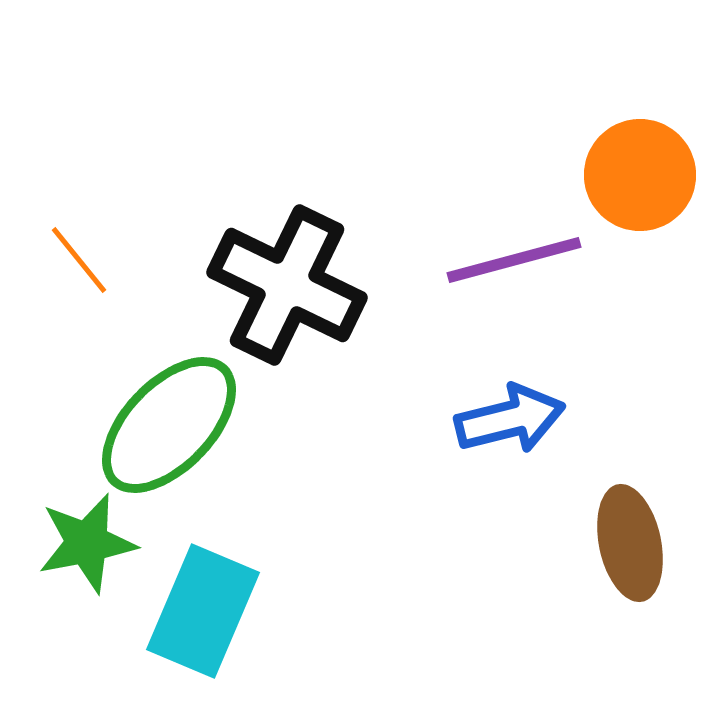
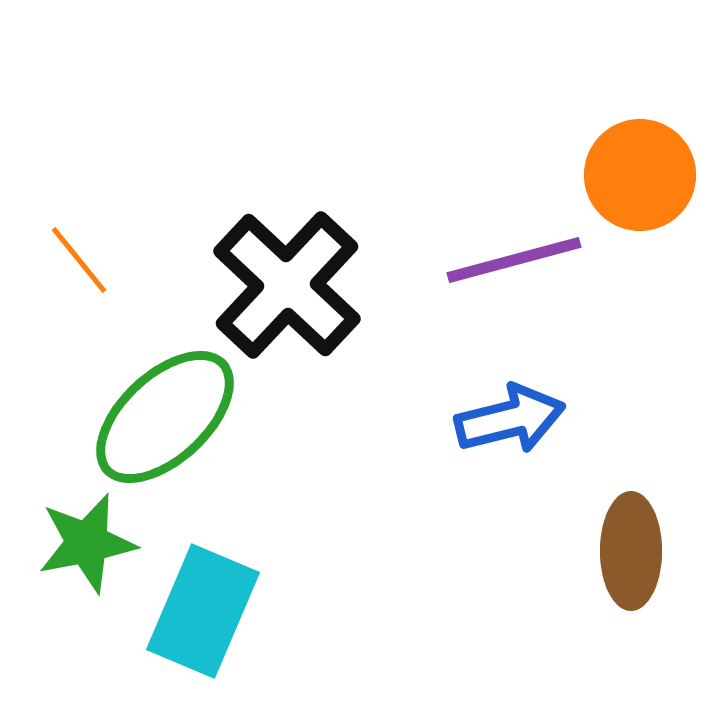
black cross: rotated 17 degrees clockwise
green ellipse: moved 4 px left, 8 px up; rotated 3 degrees clockwise
brown ellipse: moved 1 px right, 8 px down; rotated 12 degrees clockwise
